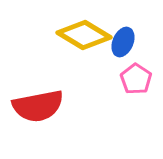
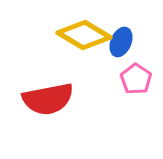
blue ellipse: moved 2 px left
red semicircle: moved 10 px right, 7 px up
